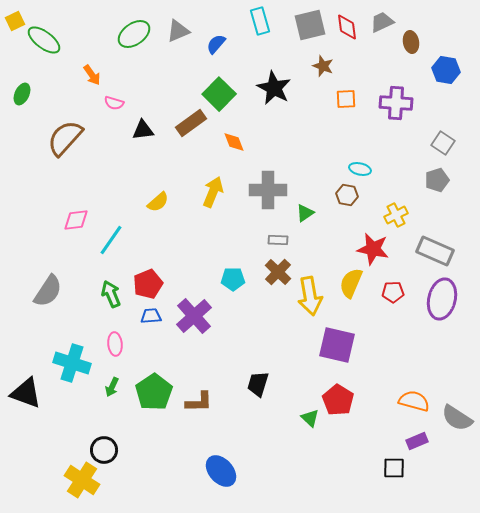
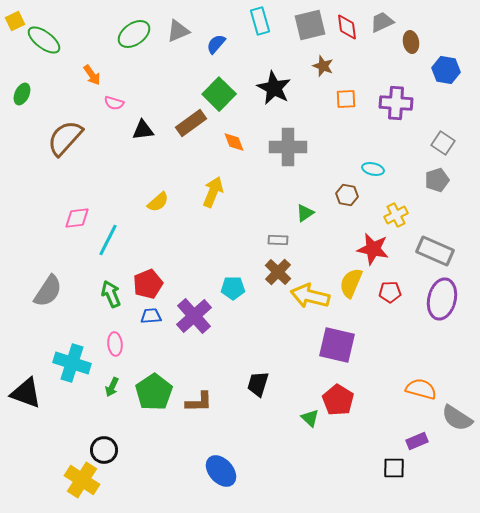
cyan ellipse at (360, 169): moved 13 px right
gray cross at (268, 190): moved 20 px right, 43 px up
pink diamond at (76, 220): moved 1 px right, 2 px up
cyan line at (111, 240): moved 3 px left; rotated 8 degrees counterclockwise
cyan pentagon at (233, 279): moved 9 px down
red pentagon at (393, 292): moved 3 px left
yellow arrow at (310, 296): rotated 114 degrees clockwise
orange semicircle at (414, 401): moved 7 px right, 12 px up
